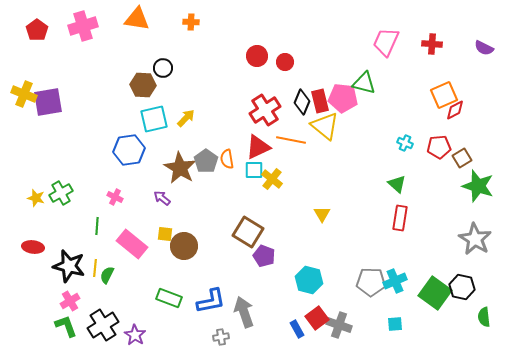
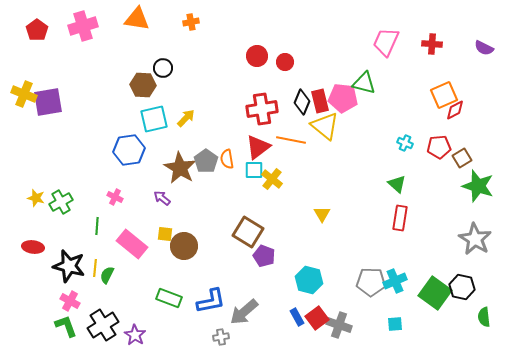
orange cross at (191, 22): rotated 14 degrees counterclockwise
red cross at (265, 110): moved 3 px left, 1 px up; rotated 24 degrees clockwise
red triangle at (258, 147): rotated 12 degrees counterclockwise
green cross at (61, 193): moved 9 px down
pink cross at (70, 301): rotated 30 degrees counterclockwise
gray arrow at (244, 312): rotated 112 degrees counterclockwise
blue rectangle at (297, 329): moved 12 px up
